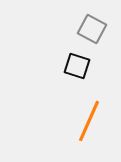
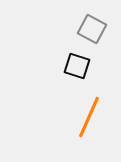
orange line: moved 4 px up
